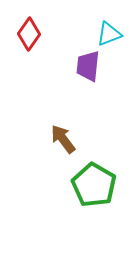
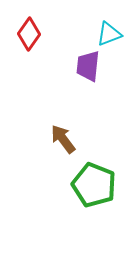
green pentagon: rotated 9 degrees counterclockwise
